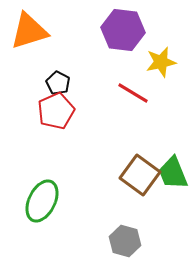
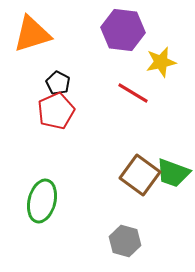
orange triangle: moved 3 px right, 3 px down
green trapezoid: rotated 48 degrees counterclockwise
green ellipse: rotated 12 degrees counterclockwise
